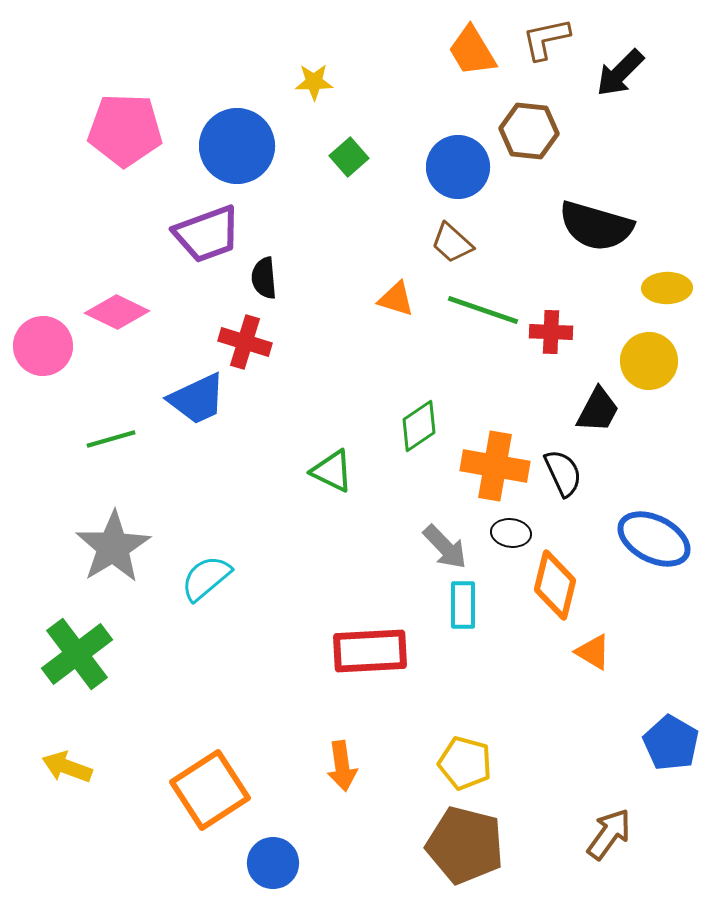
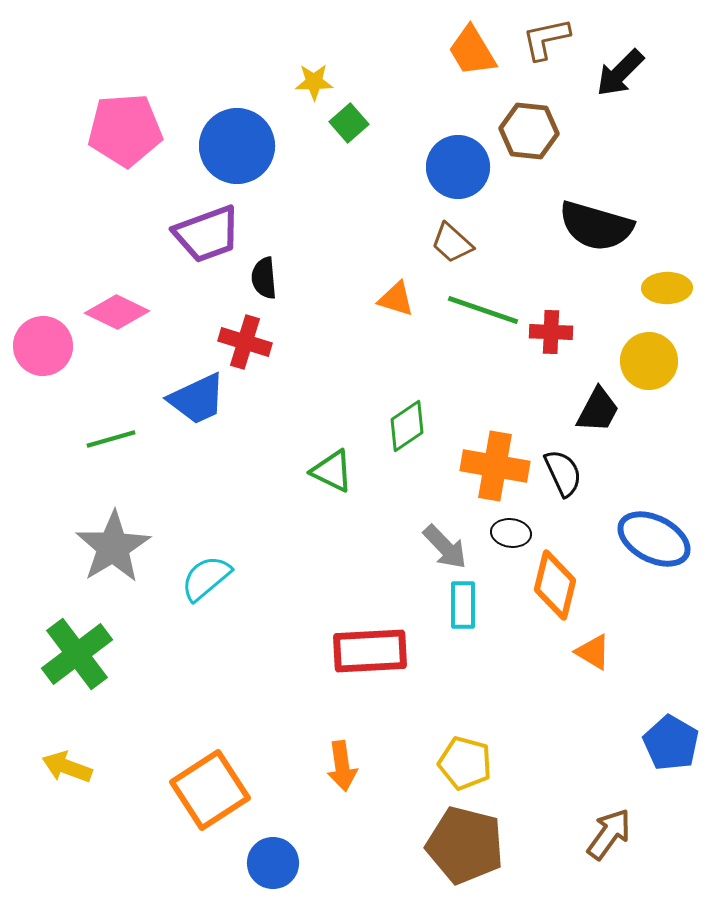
pink pentagon at (125, 130): rotated 6 degrees counterclockwise
green square at (349, 157): moved 34 px up
green diamond at (419, 426): moved 12 px left
